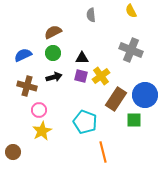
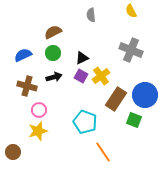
black triangle: rotated 24 degrees counterclockwise
purple square: rotated 16 degrees clockwise
green square: rotated 21 degrees clockwise
yellow star: moved 4 px left; rotated 12 degrees clockwise
orange line: rotated 20 degrees counterclockwise
